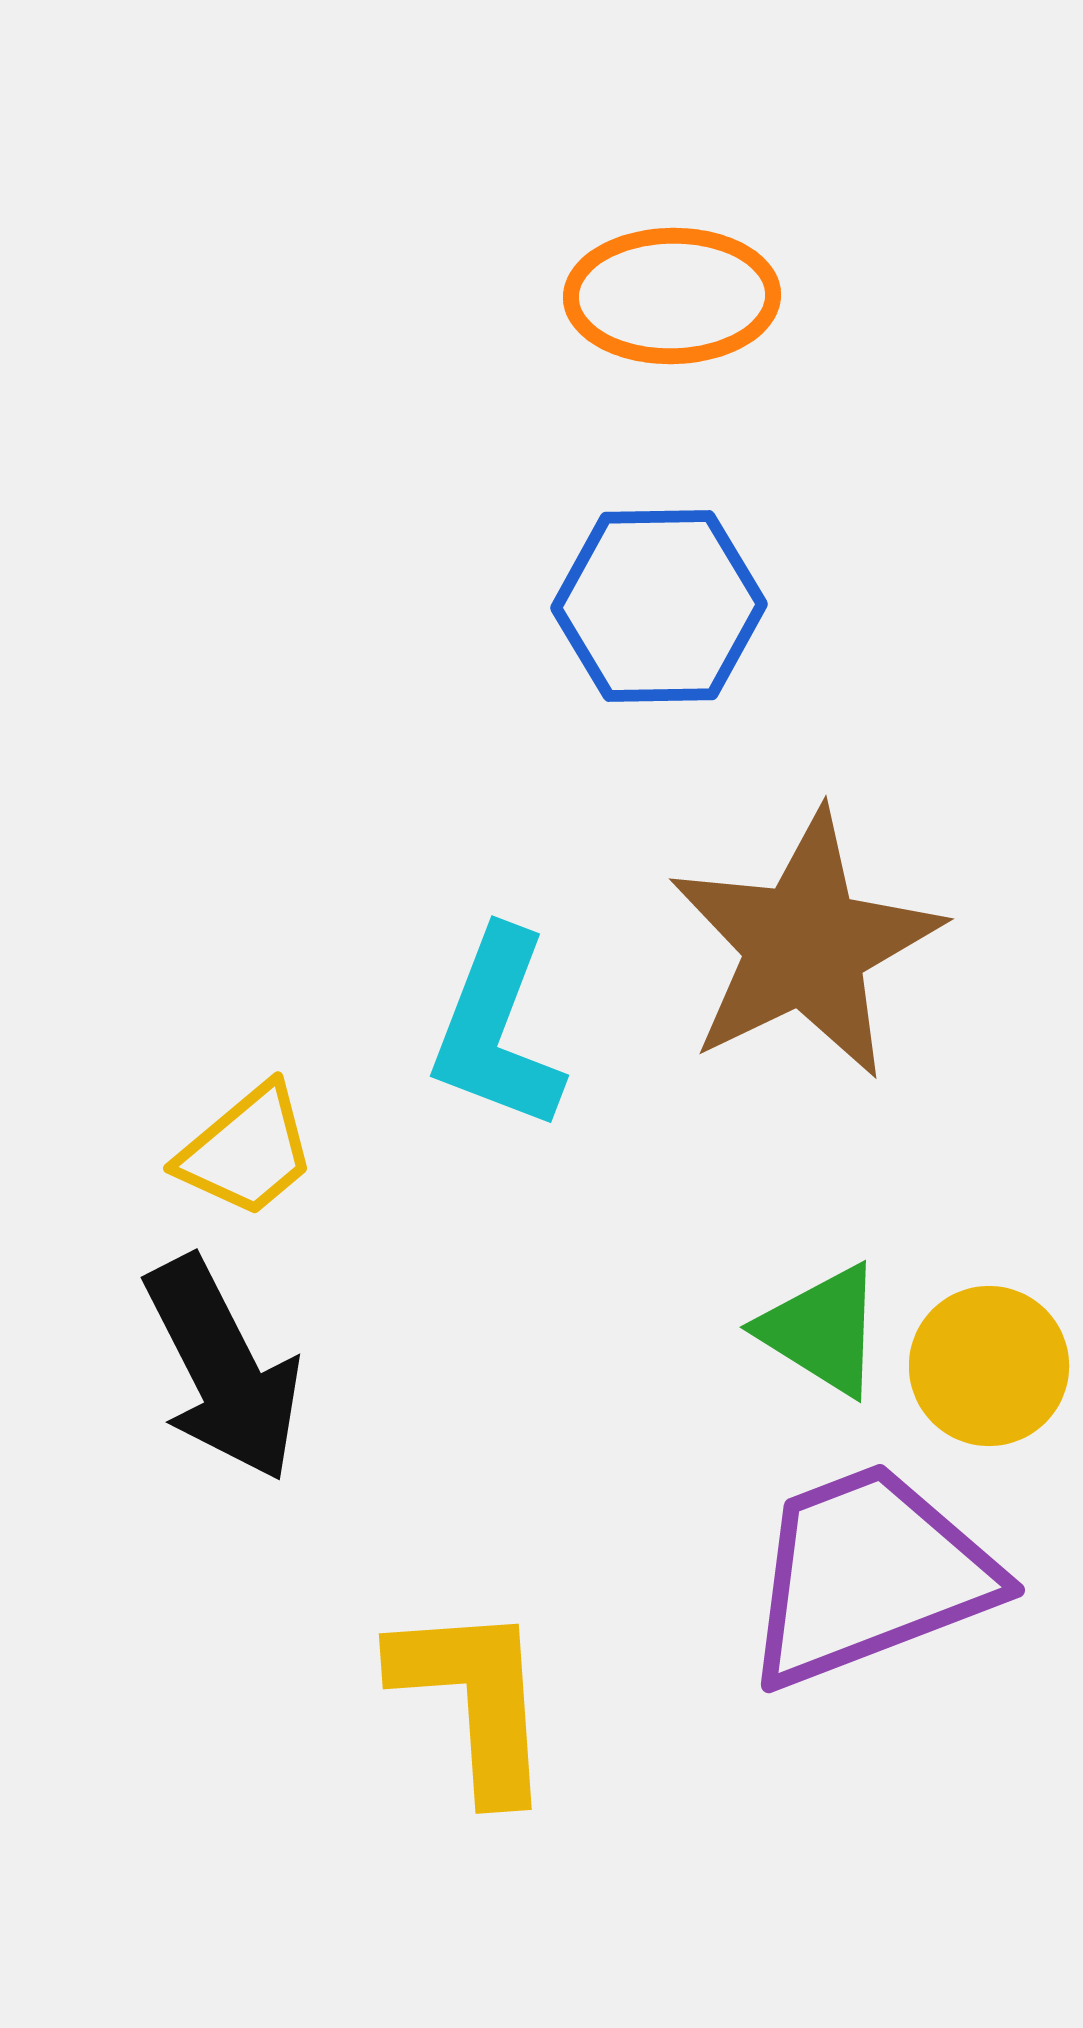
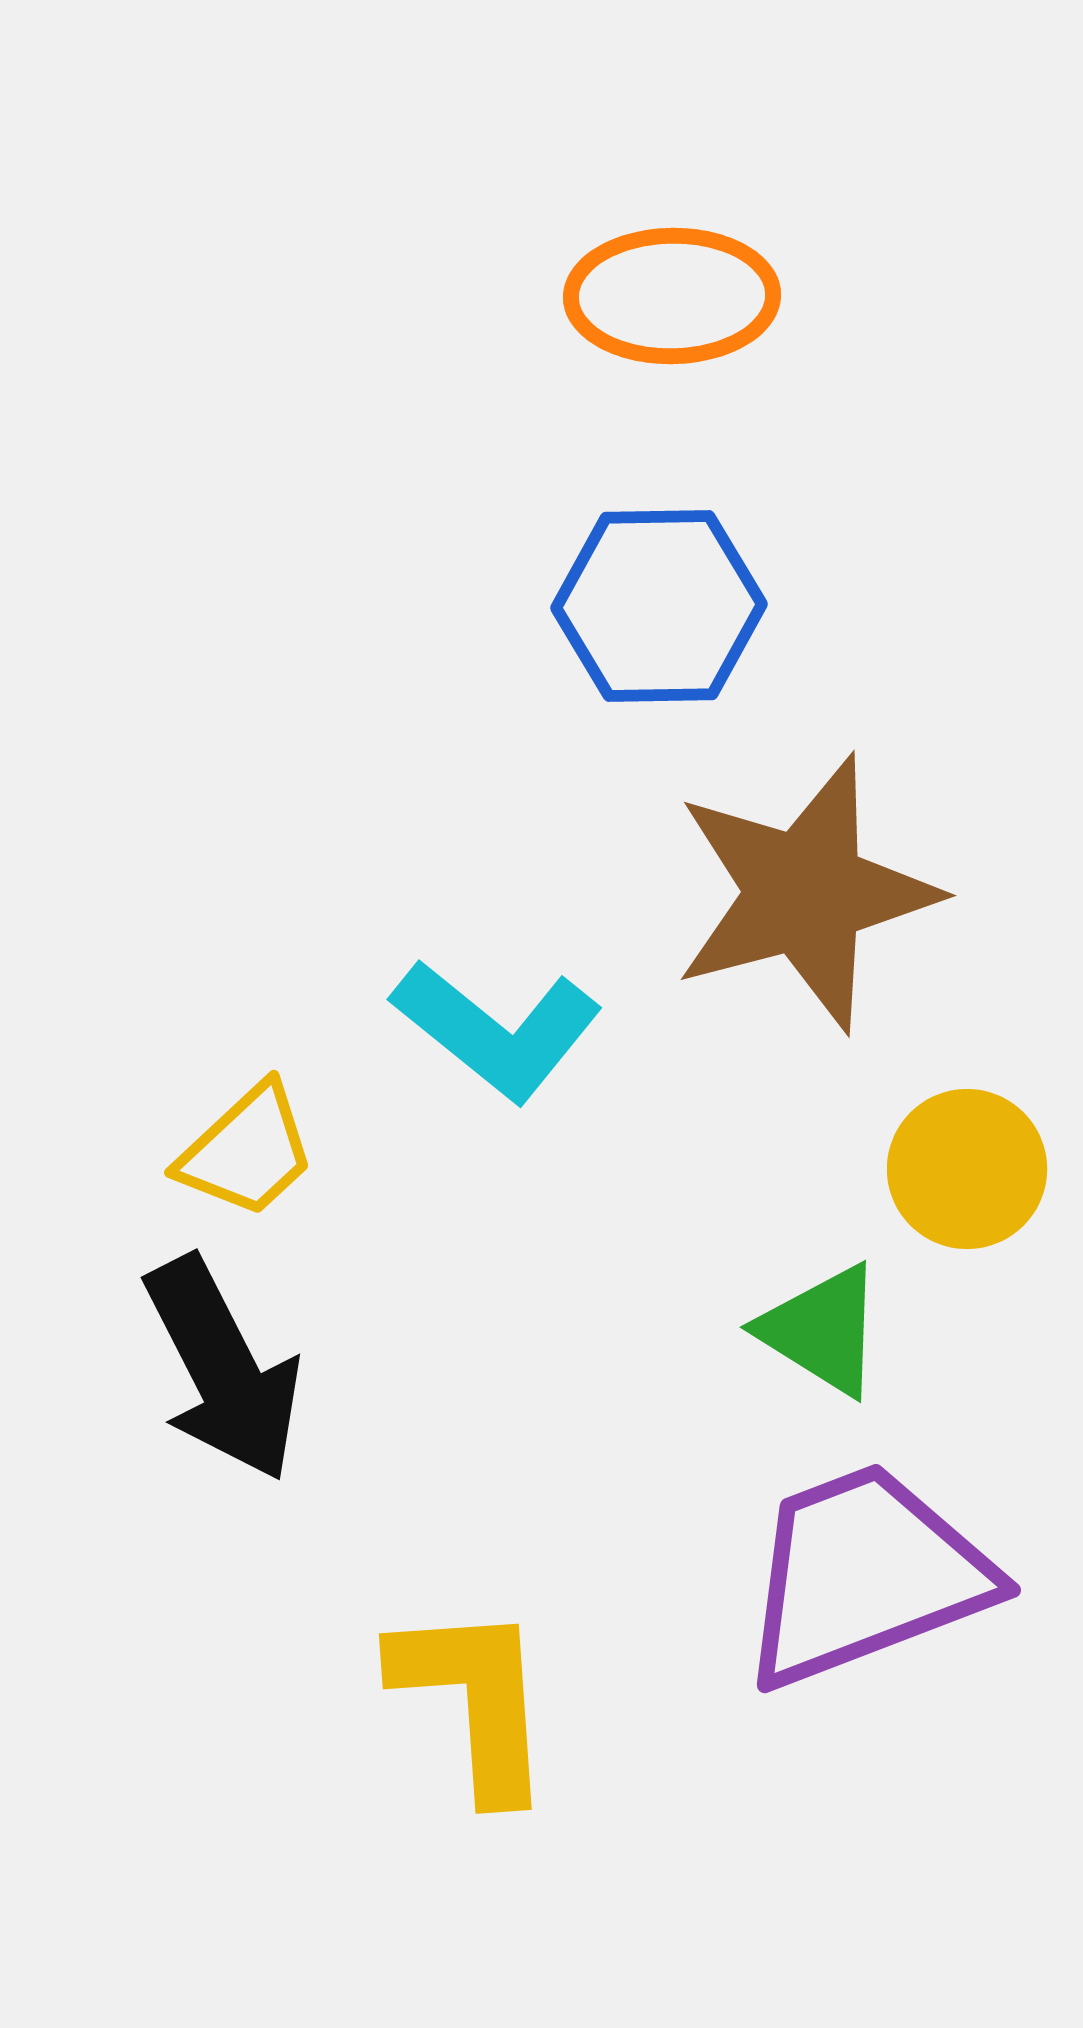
brown star: moved 52 px up; rotated 11 degrees clockwise
cyan L-shape: rotated 72 degrees counterclockwise
yellow trapezoid: rotated 3 degrees counterclockwise
yellow circle: moved 22 px left, 197 px up
purple trapezoid: moved 4 px left
